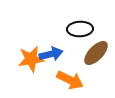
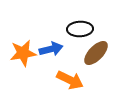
blue arrow: moved 5 px up
orange star: moved 8 px left, 6 px up
